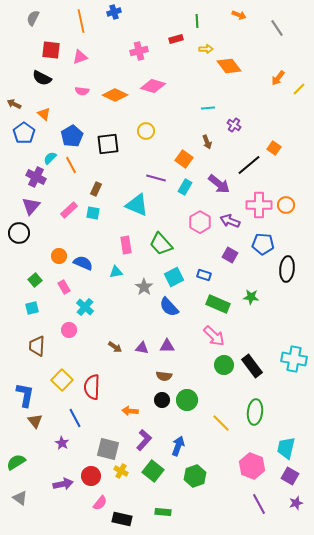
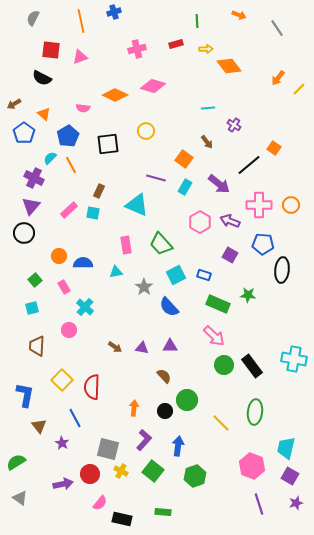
red rectangle at (176, 39): moved 5 px down
pink cross at (139, 51): moved 2 px left, 2 px up
pink semicircle at (82, 91): moved 1 px right, 17 px down
brown arrow at (14, 104): rotated 56 degrees counterclockwise
blue pentagon at (72, 136): moved 4 px left
brown arrow at (207, 142): rotated 16 degrees counterclockwise
purple cross at (36, 177): moved 2 px left, 1 px down
brown rectangle at (96, 189): moved 3 px right, 2 px down
orange circle at (286, 205): moved 5 px right
black circle at (19, 233): moved 5 px right
blue semicircle at (83, 263): rotated 24 degrees counterclockwise
black ellipse at (287, 269): moved 5 px left, 1 px down
cyan square at (174, 277): moved 2 px right, 2 px up
green star at (251, 297): moved 3 px left, 2 px up
purple triangle at (167, 346): moved 3 px right
brown semicircle at (164, 376): rotated 140 degrees counterclockwise
black circle at (162, 400): moved 3 px right, 11 px down
orange arrow at (130, 411): moved 4 px right, 3 px up; rotated 91 degrees clockwise
brown triangle at (35, 421): moved 4 px right, 5 px down
blue arrow at (178, 446): rotated 12 degrees counterclockwise
red circle at (91, 476): moved 1 px left, 2 px up
purple line at (259, 504): rotated 10 degrees clockwise
